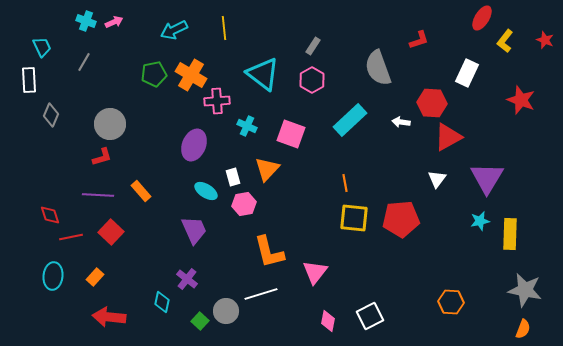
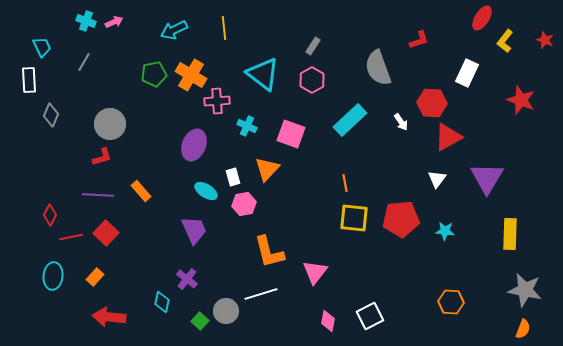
white arrow at (401, 122): rotated 132 degrees counterclockwise
red diamond at (50, 215): rotated 45 degrees clockwise
cyan star at (480, 221): moved 35 px left, 10 px down; rotated 18 degrees clockwise
red square at (111, 232): moved 5 px left, 1 px down
